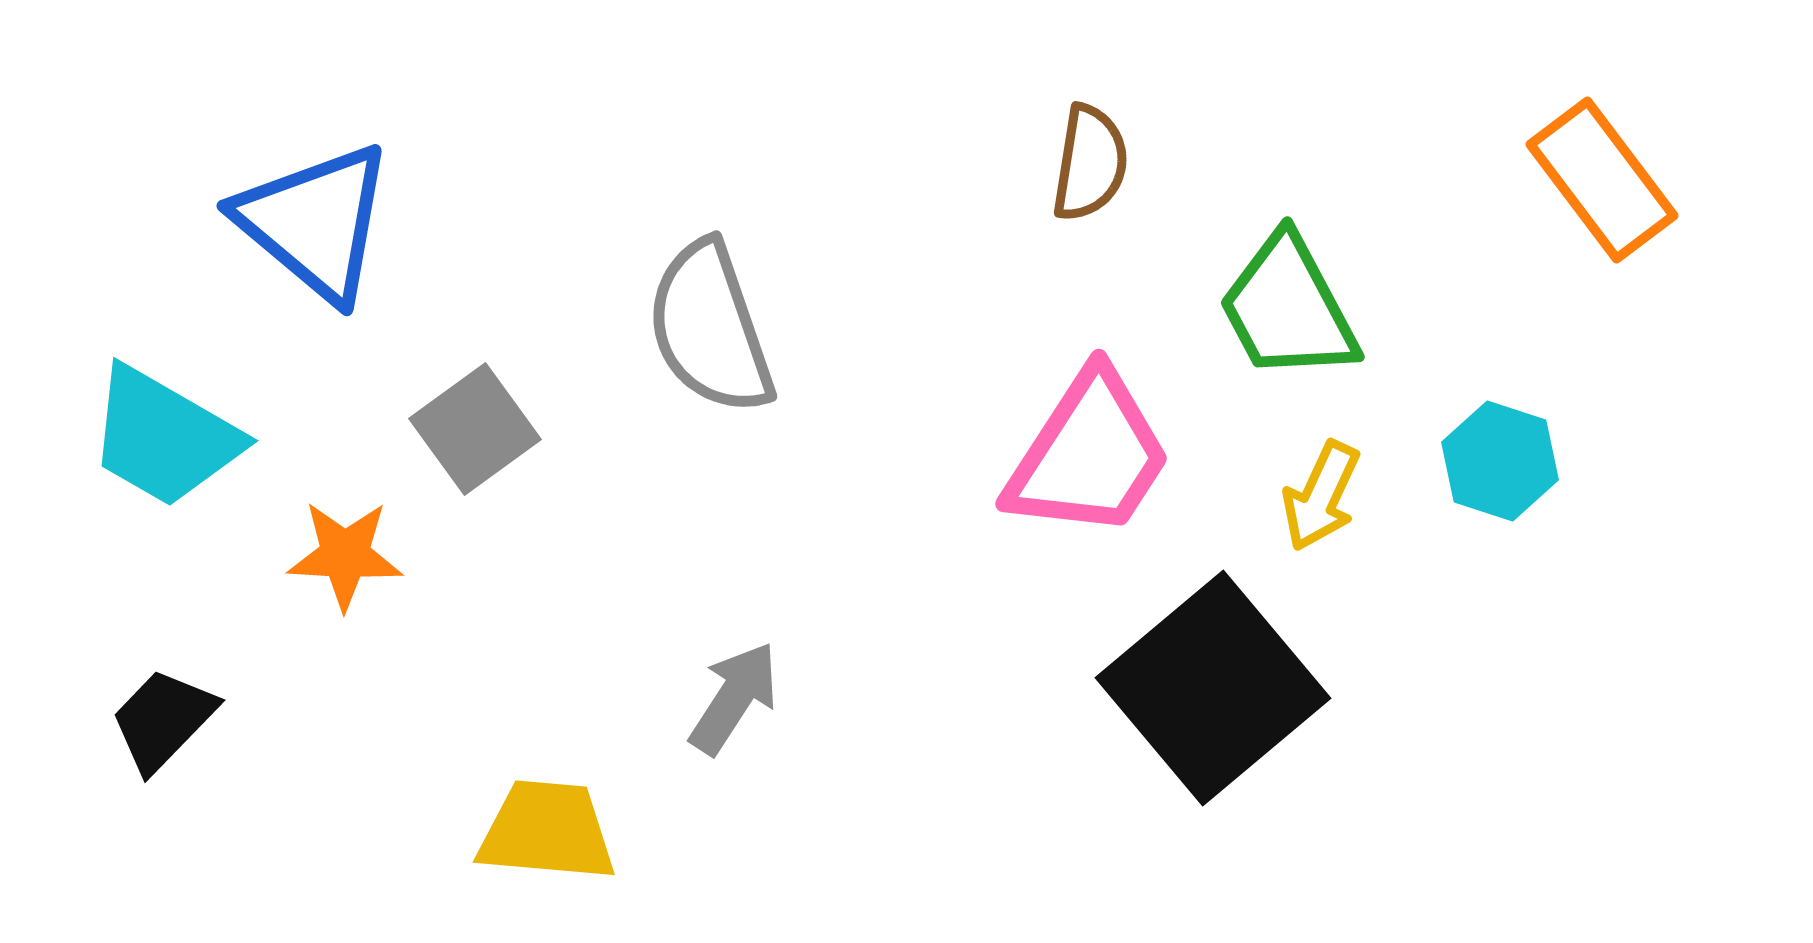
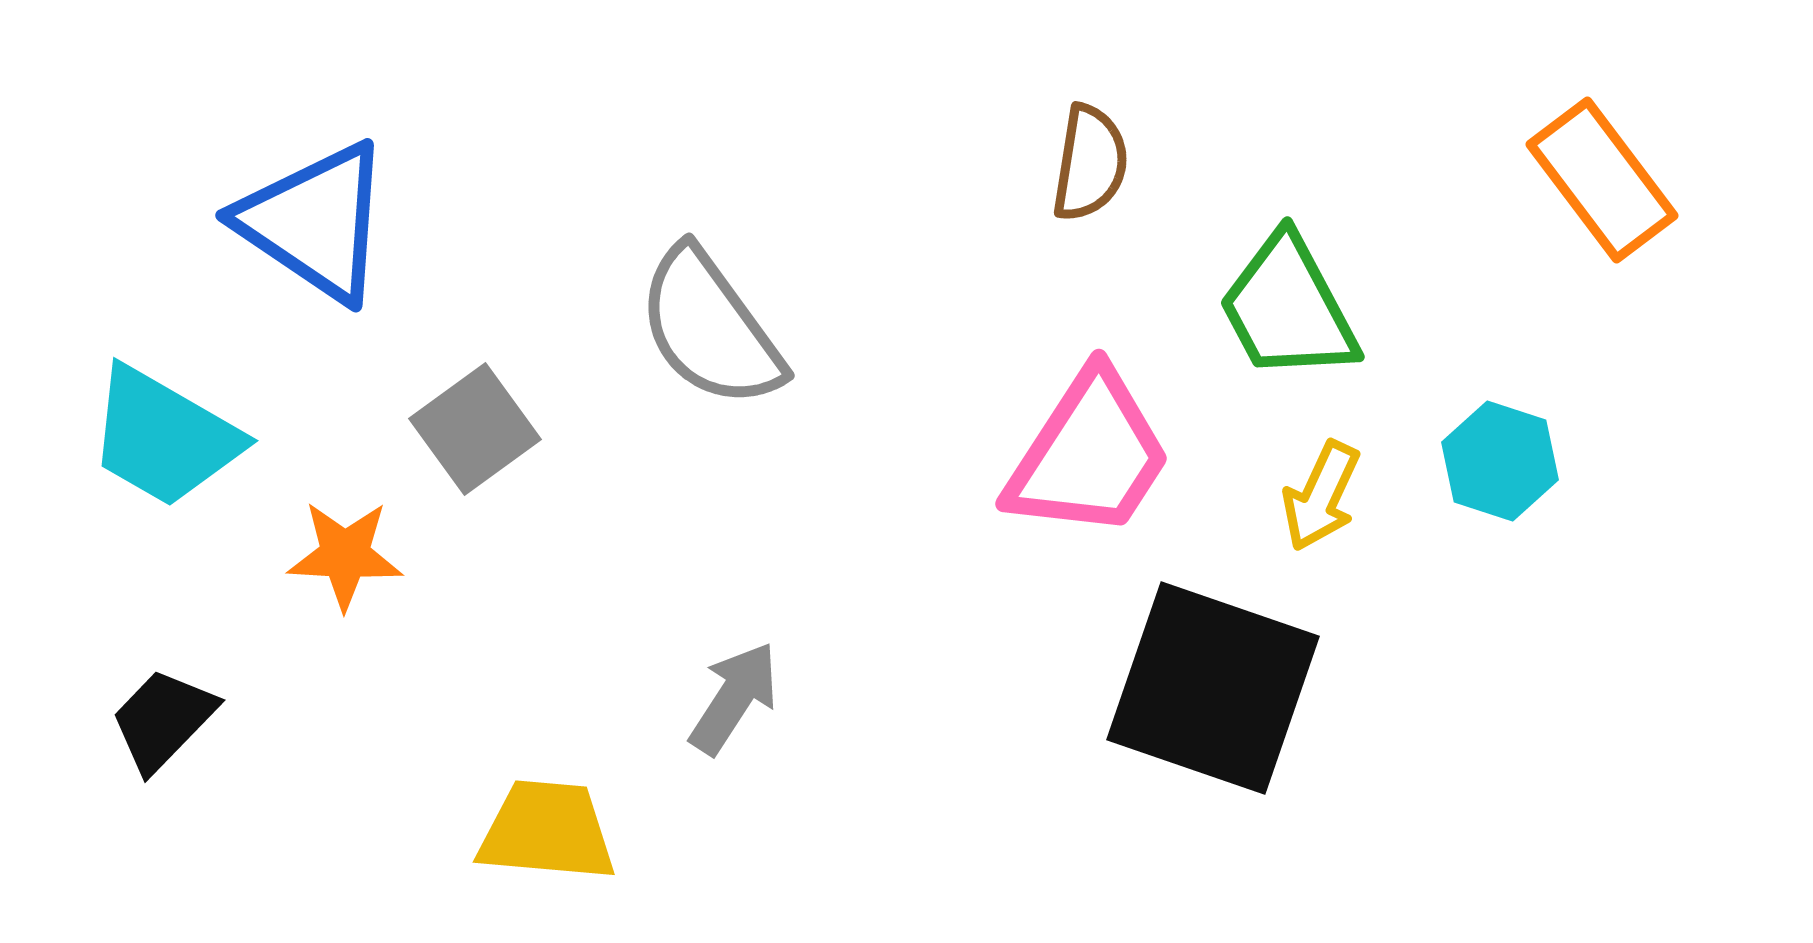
blue triangle: rotated 6 degrees counterclockwise
gray semicircle: rotated 17 degrees counterclockwise
black square: rotated 31 degrees counterclockwise
